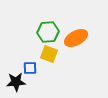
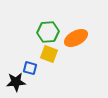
blue square: rotated 16 degrees clockwise
